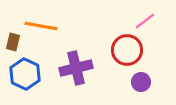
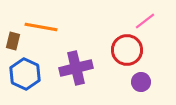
orange line: moved 1 px down
brown rectangle: moved 1 px up
